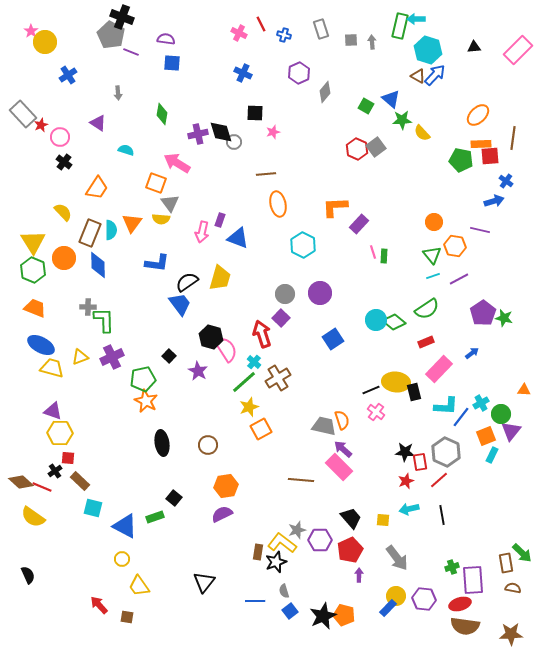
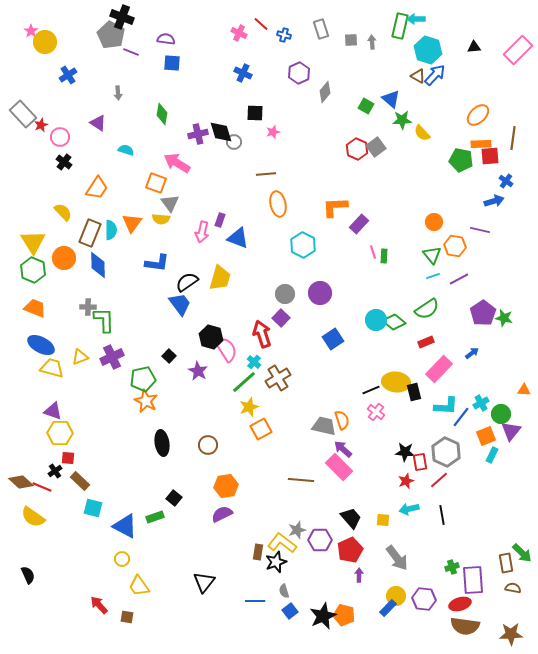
red line at (261, 24): rotated 21 degrees counterclockwise
